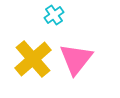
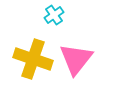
yellow cross: rotated 30 degrees counterclockwise
